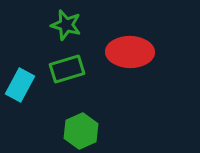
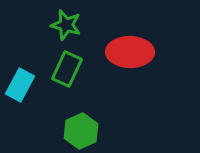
green rectangle: rotated 48 degrees counterclockwise
